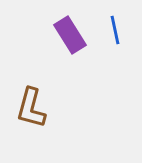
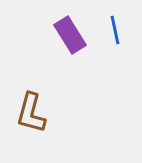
brown L-shape: moved 5 px down
